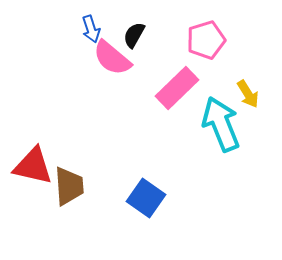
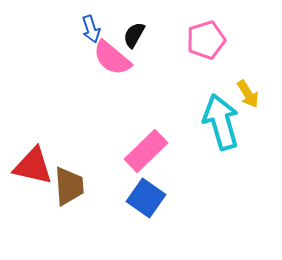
pink rectangle: moved 31 px left, 63 px down
cyan arrow: moved 2 px up; rotated 6 degrees clockwise
